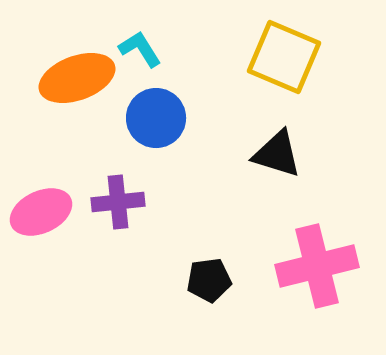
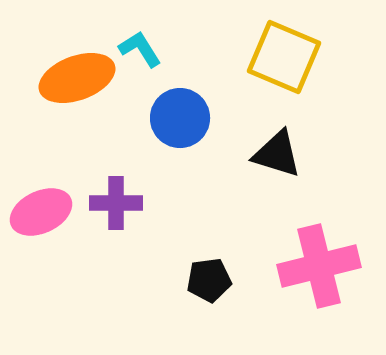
blue circle: moved 24 px right
purple cross: moved 2 px left, 1 px down; rotated 6 degrees clockwise
pink cross: moved 2 px right
